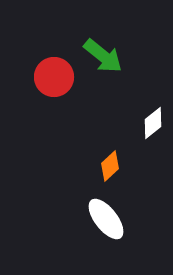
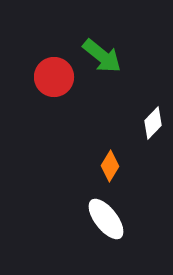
green arrow: moved 1 px left
white diamond: rotated 8 degrees counterclockwise
orange diamond: rotated 16 degrees counterclockwise
